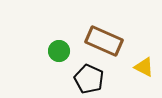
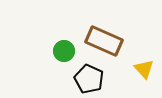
green circle: moved 5 px right
yellow triangle: moved 2 px down; rotated 20 degrees clockwise
